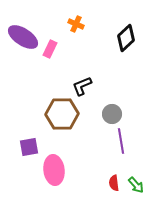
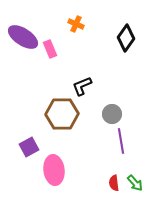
black diamond: rotated 12 degrees counterclockwise
pink rectangle: rotated 48 degrees counterclockwise
purple square: rotated 18 degrees counterclockwise
green arrow: moved 1 px left, 2 px up
